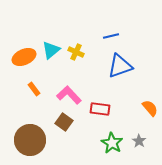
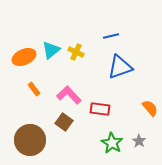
blue triangle: moved 1 px down
